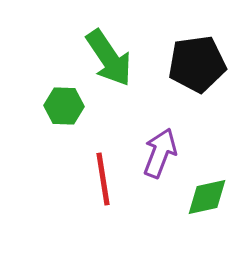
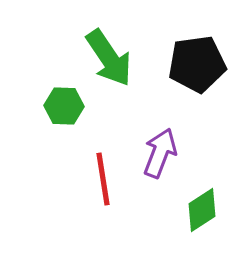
green diamond: moved 5 px left, 13 px down; rotated 21 degrees counterclockwise
